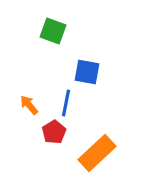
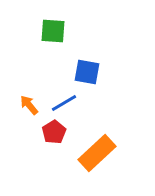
green square: rotated 16 degrees counterclockwise
blue line: moved 2 px left; rotated 48 degrees clockwise
